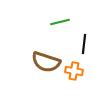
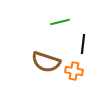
black line: moved 1 px left
